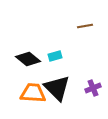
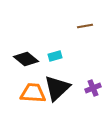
black diamond: moved 2 px left
black triangle: rotated 32 degrees clockwise
